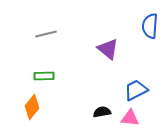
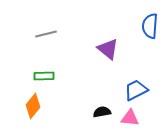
orange diamond: moved 1 px right, 1 px up
